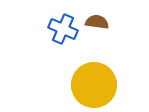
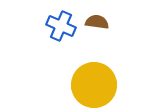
blue cross: moved 2 px left, 3 px up
